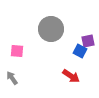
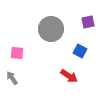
purple square: moved 19 px up
pink square: moved 2 px down
red arrow: moved 2 px left
